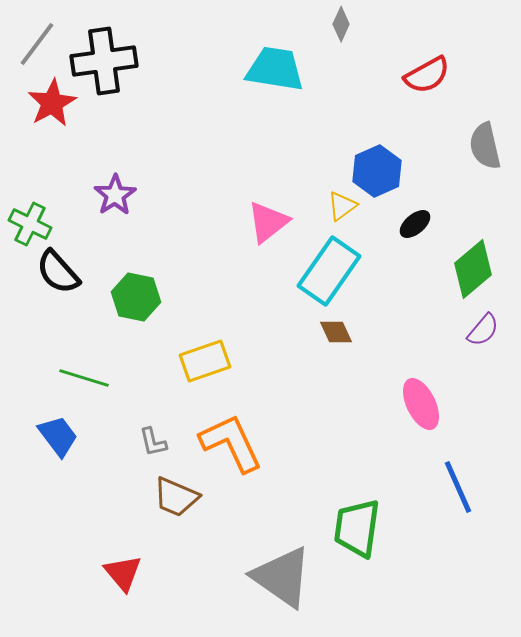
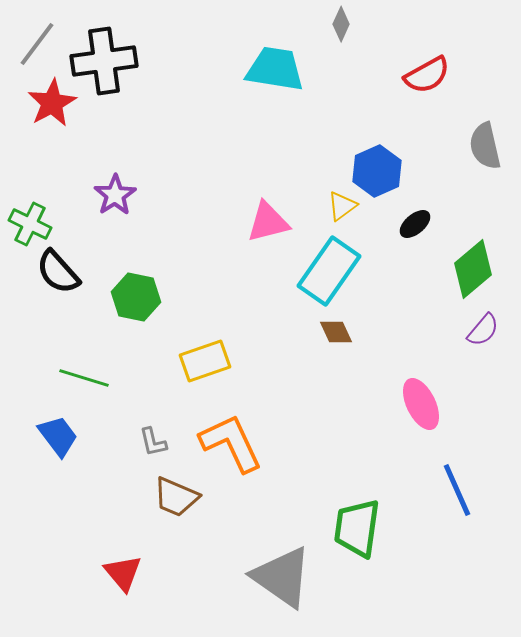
pink triangle: rotated 24 degrees clockwise
blue line: moved 1 px left, 3 px down
